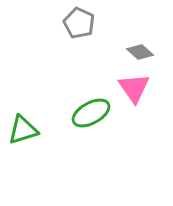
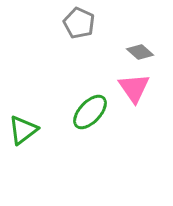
green ellipse: moved 1 px left, 1 px up; rotated 18 degrees counterclockwise
green triangle: rotated 20 degrees counterclockwise
